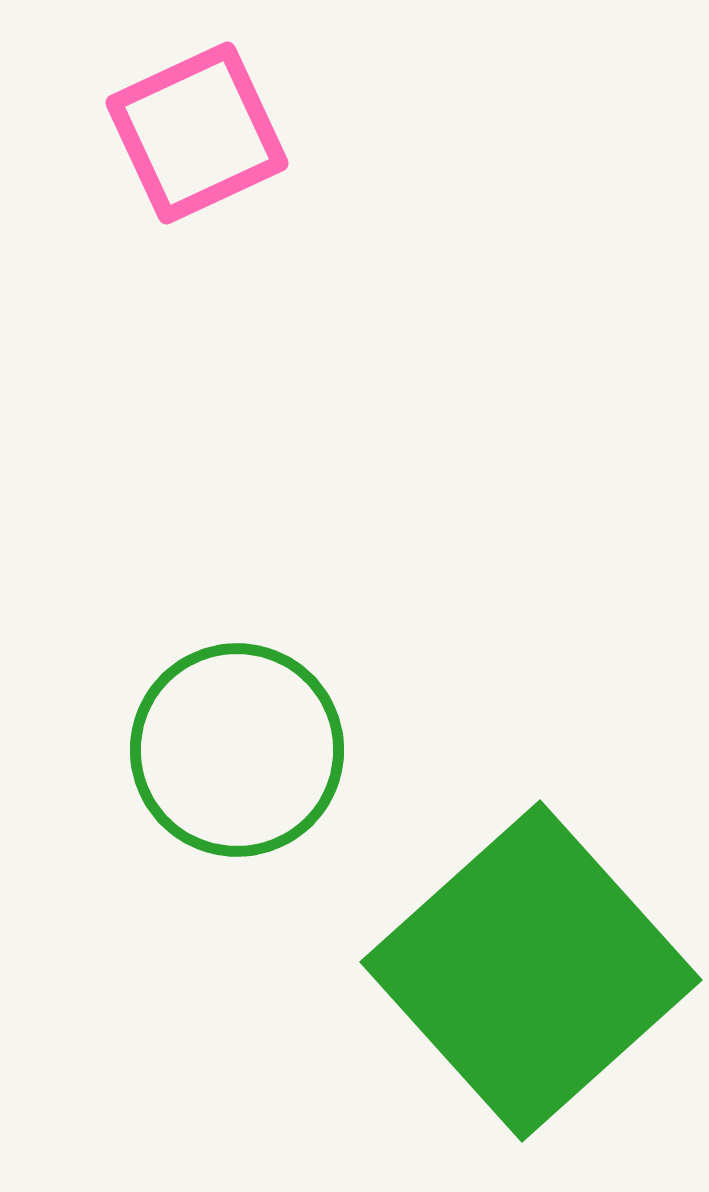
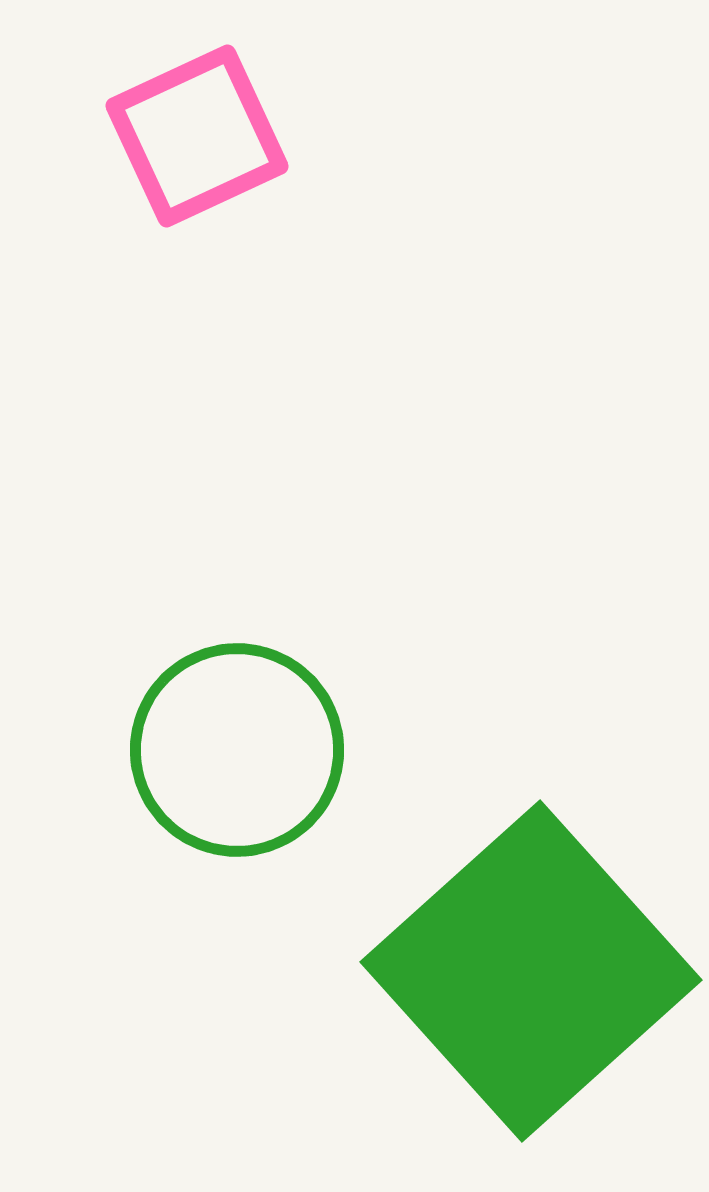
pink square: moved 3 px down
